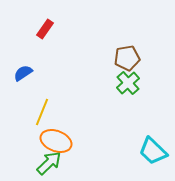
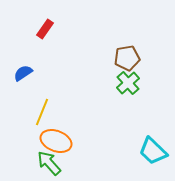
green arrow: rotated 88 degrees counterclockwise
